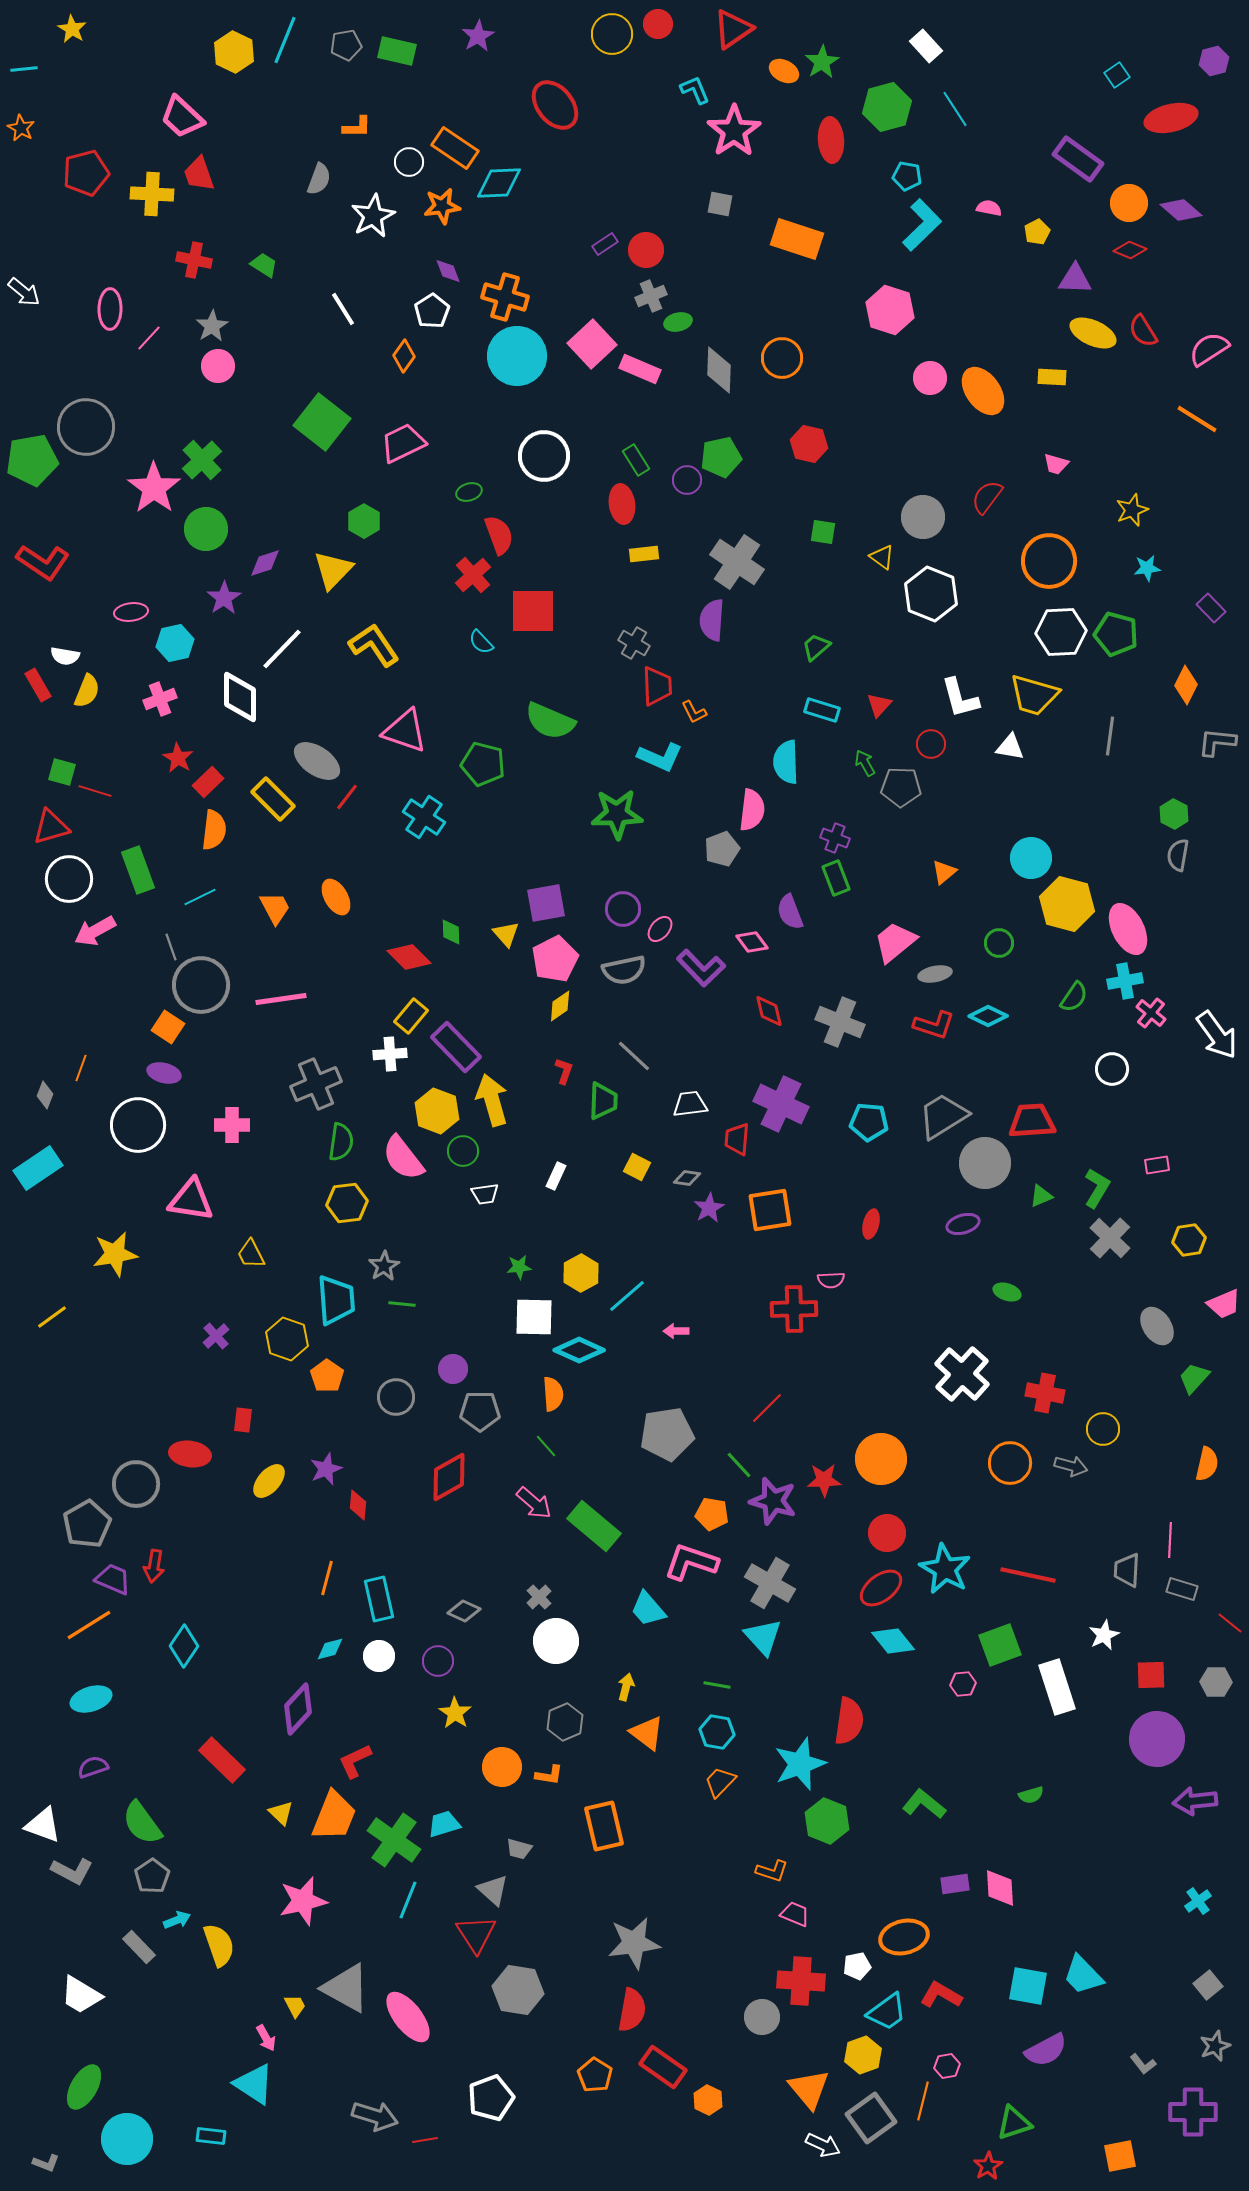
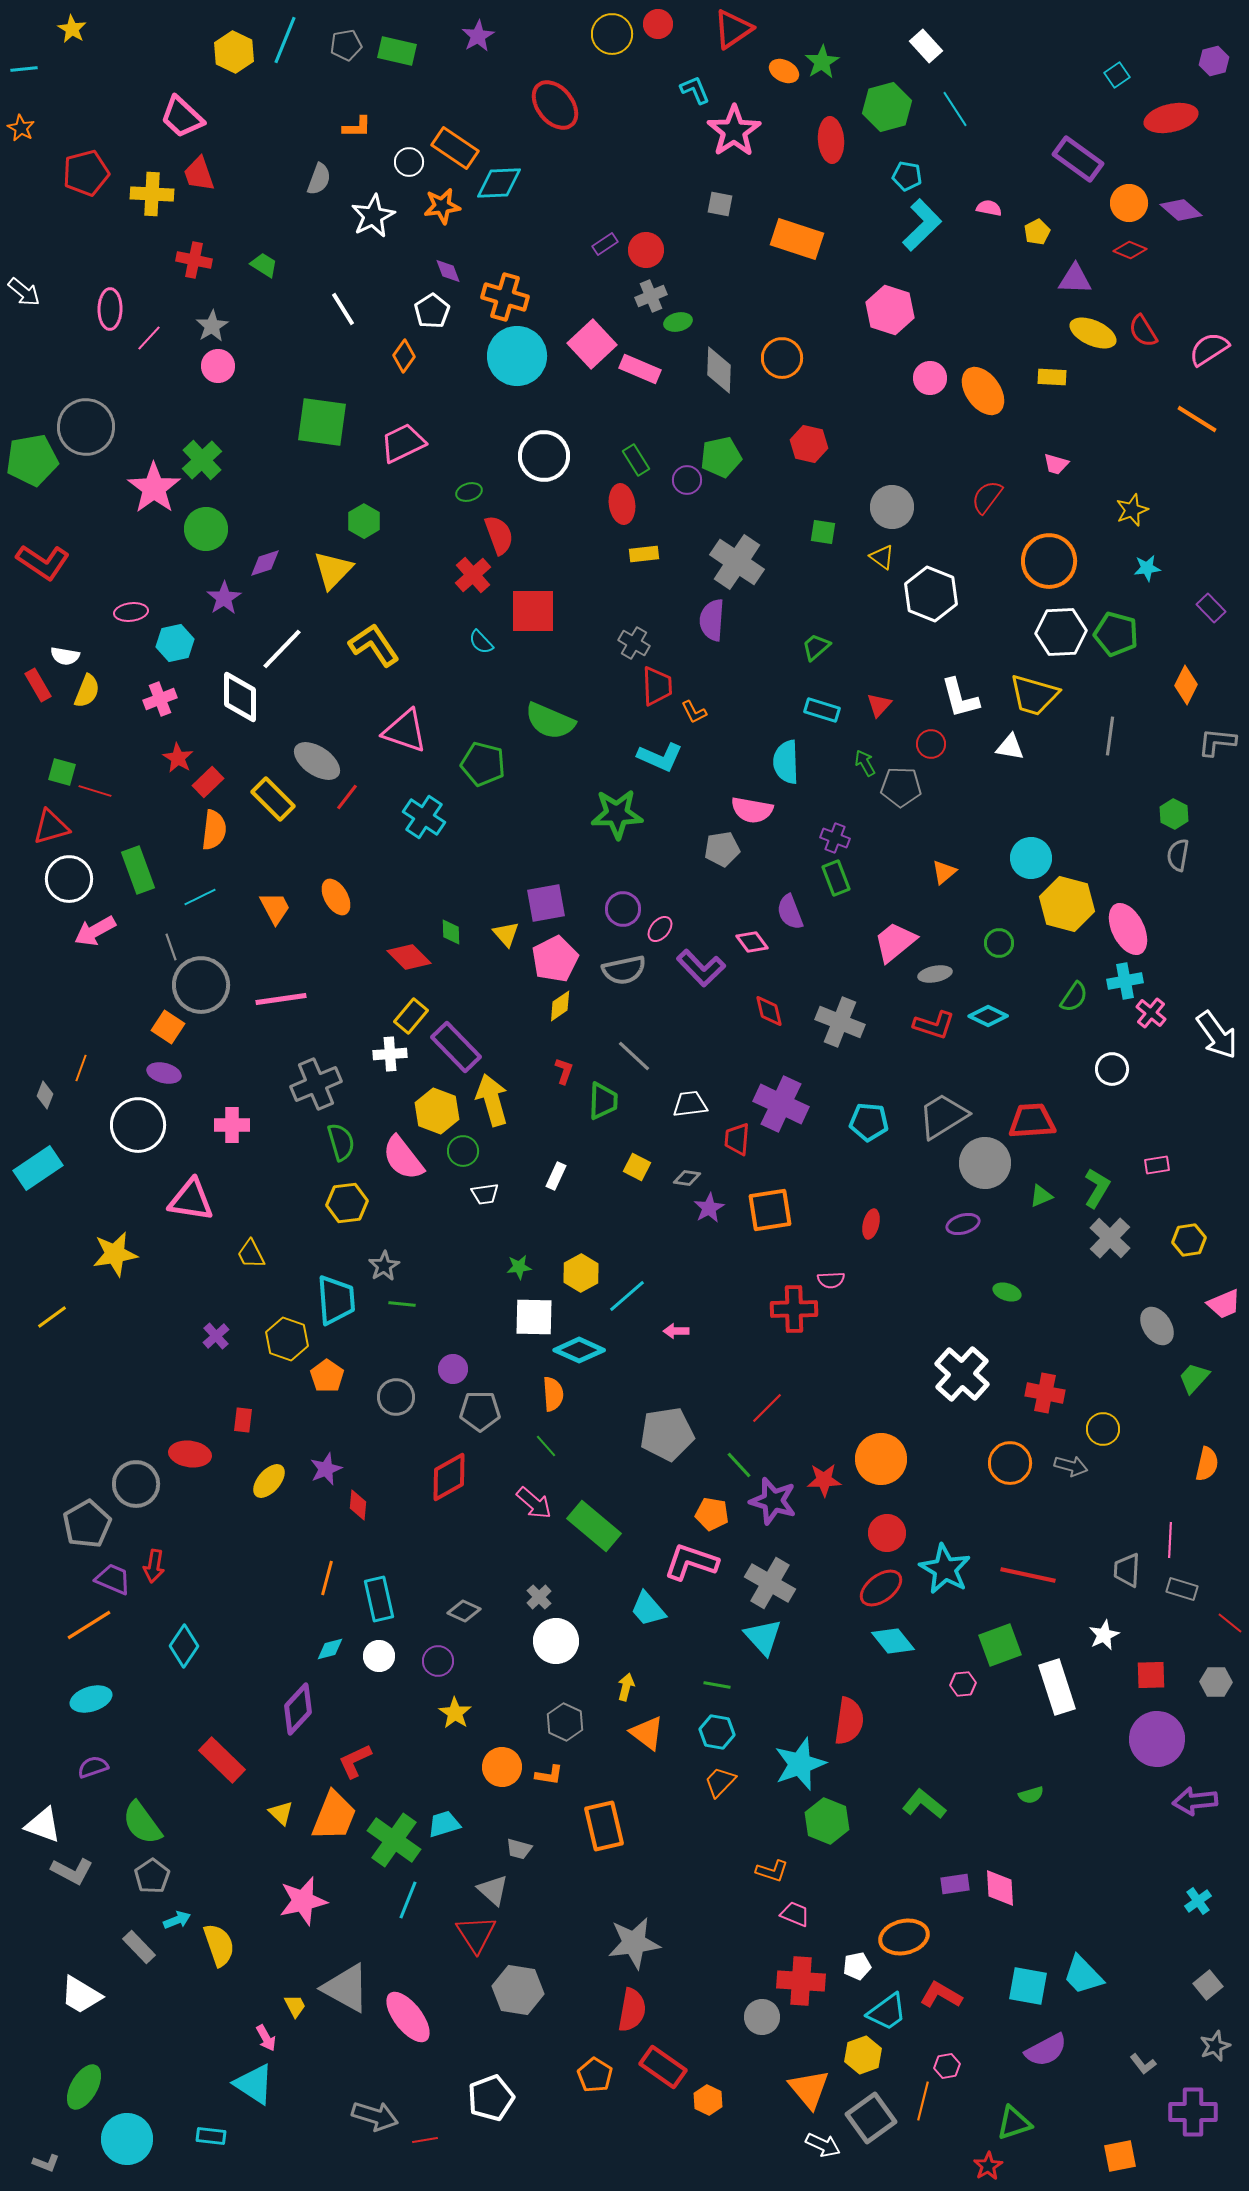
green square at (322, 422): rotated 30 degrees counterclockwise
gray circle at (923, 517): moved 31 px left, 10 px up
pink semicircle at (752, 810): rotated 93 degrees clockwise
gray pentagon at (722, 849): rotated 12 degrees clockwise
green semicircle at (341, 1142): rotated 24 degrees counterclockwise
gray hexagon at (565, 1722): rotated 12 degrees counterclockwise
